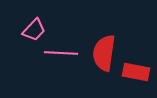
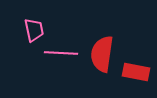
pink trapezoid: rotated 55 degrees counterclockwise
red semicircle: moved 2 px left, 1 px down
